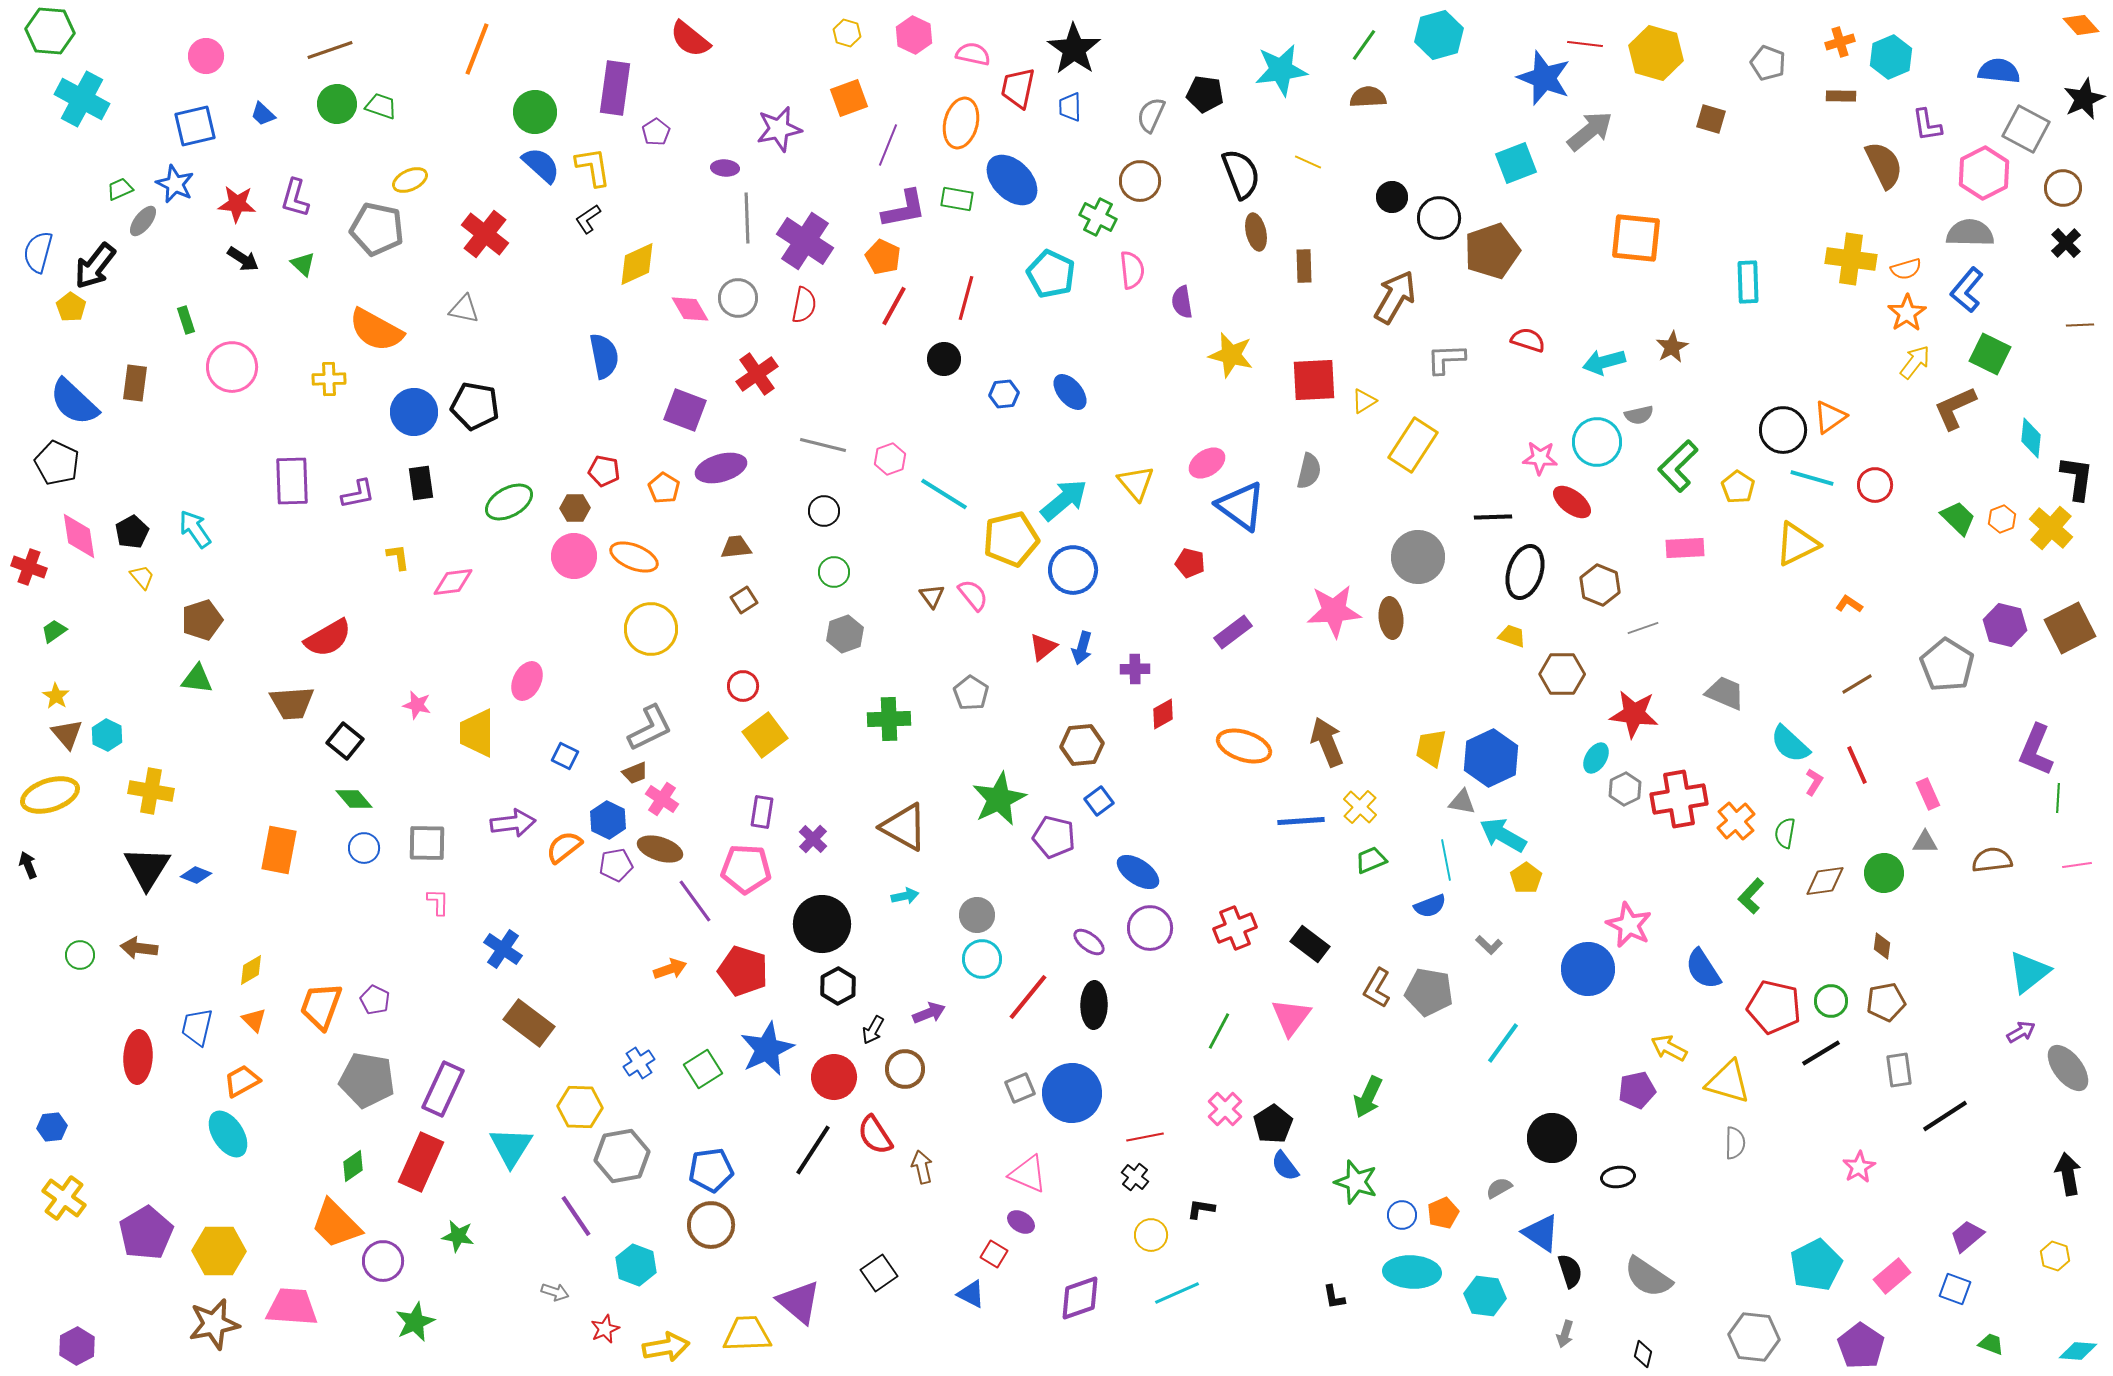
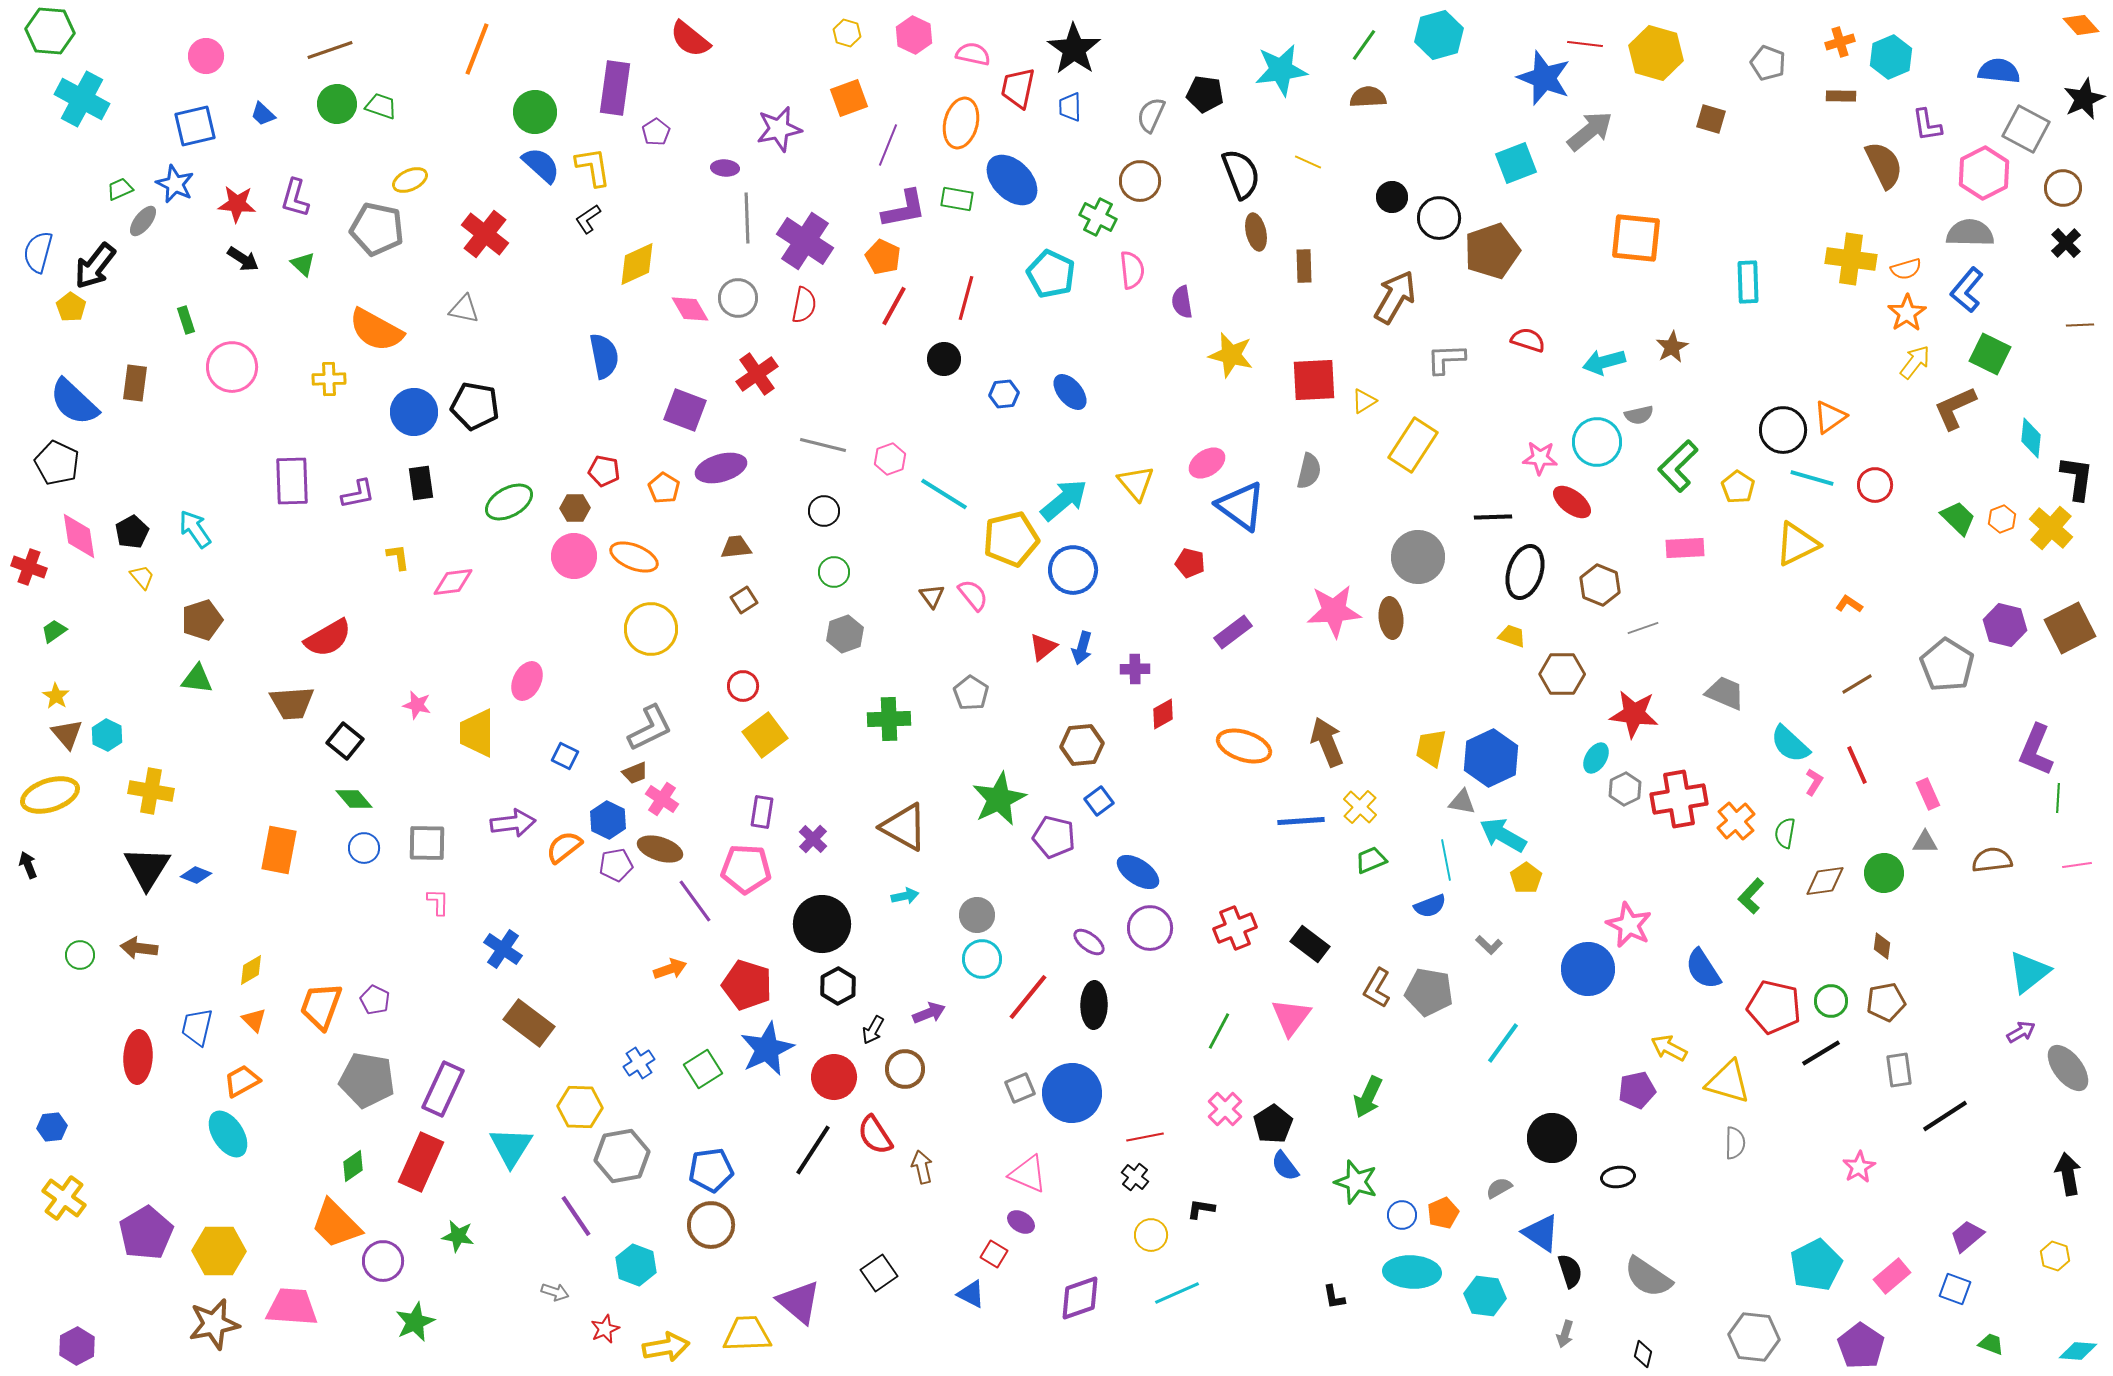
red pentagon at (743, 971): moved 4 px right, 14 px down
